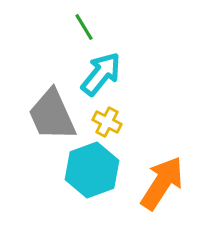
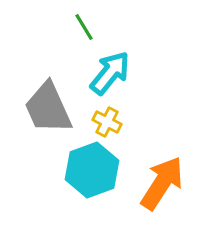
cyan arrow: moved 9 px right, 1 px up
gray trapezoid: moved 4 px left, 7 px up
